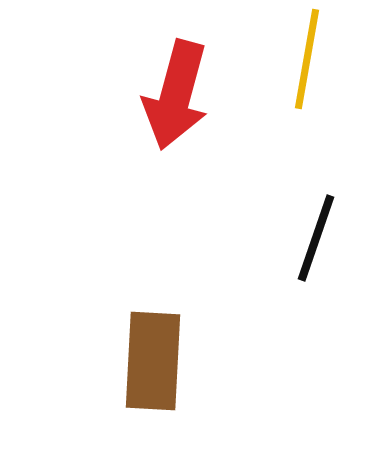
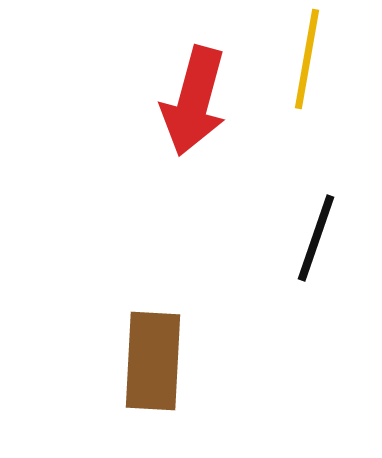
red arrow: moved 18 px right, 6 px down
